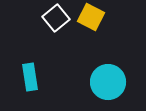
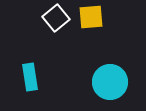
yellow square: rotated 32 degrees counterclockwise
cyan circle: moved 2 px right
